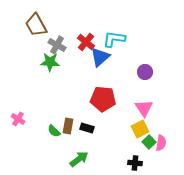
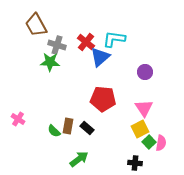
gray cross: rotated 12 degrees counterclockwise
black rectangle: rotated 24 degrees clockwise
